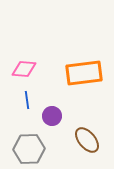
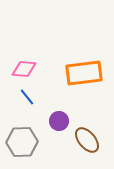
blue line: moved 3 px up; rotated 30 degrees counterclockwise
purple circle: moved 7 px right, 5 px down
gray hexagon: moved 7 px left, 7 px up
